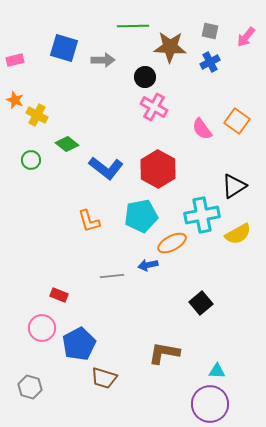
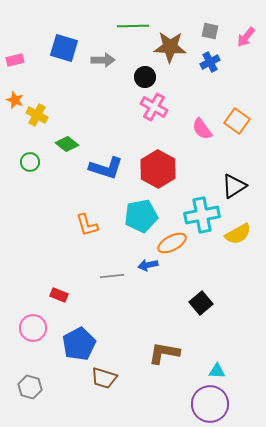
green circle: moved 1 px left, 2 px down
blue L-shape: rotated 20 degrees counterclockwise
orange L-shape: moved 2 px left, 4 px down
pink circle: moved 9 px left
